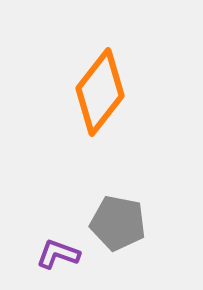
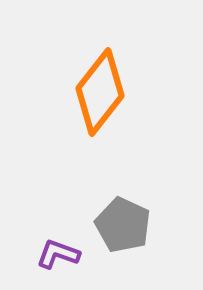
gray pentagon: moved 5 px right, 2 px down; rotated 14 degrees clockwise
